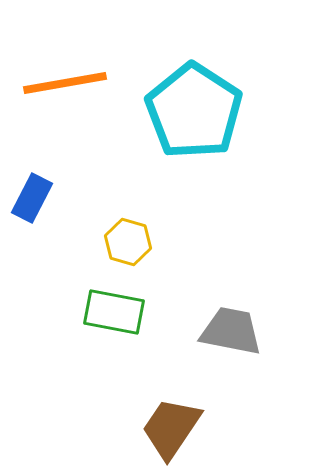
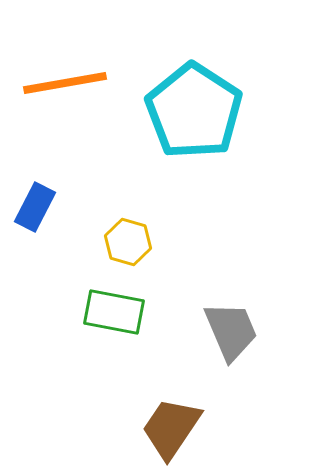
blue rectangle: moved 3 px right, 9 px down
gray trapezoid: rotated 56 degrees clockwise
